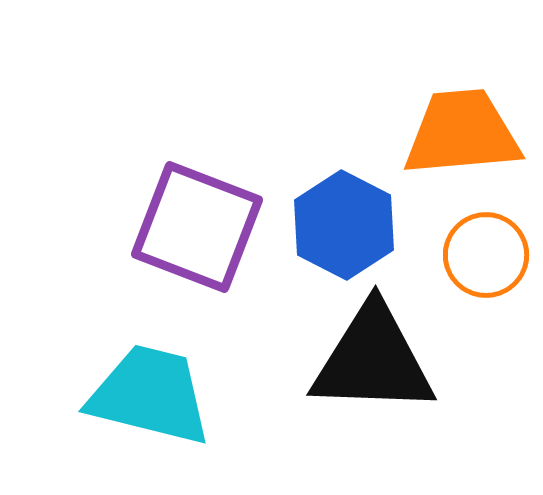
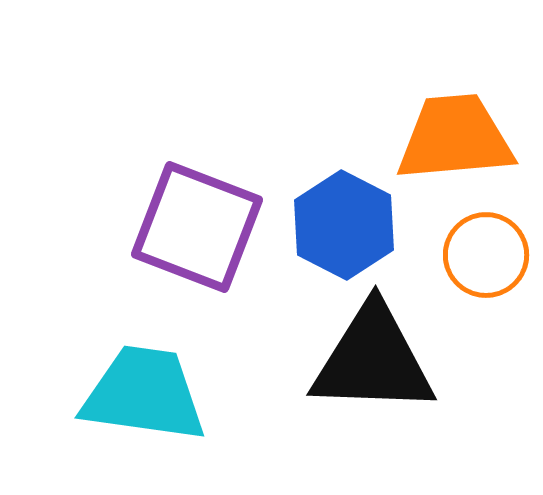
orange trapezoid: moved 7 px left, 5 px down
cyan trapezoid: moved 6 px left, 1 px up; rotated 6 degrees counterclockwise
